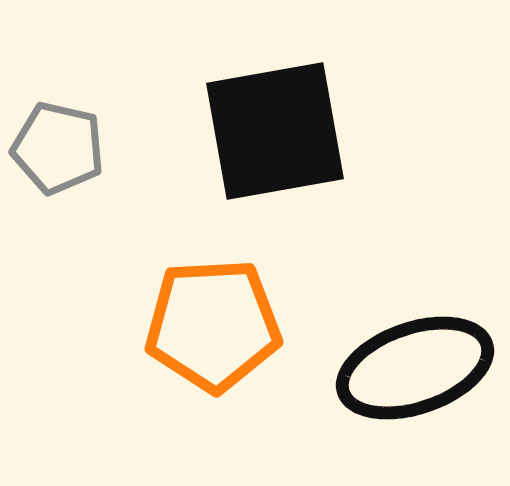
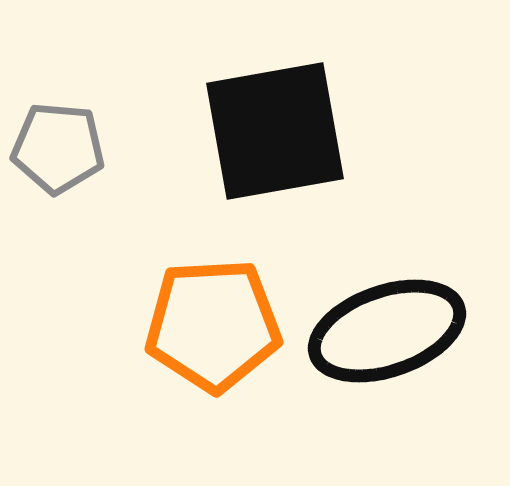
gray pentagon: rotated 8 degrees counterclockwise
black ellipse: moved 28 px left, 37 px up
